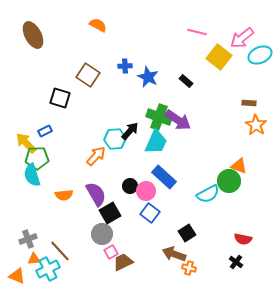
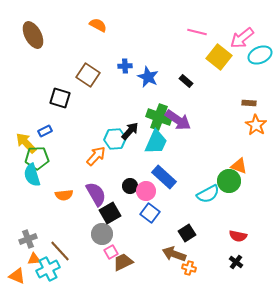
red semicircle at (243, 239): moved 5 px left, 3 px up
